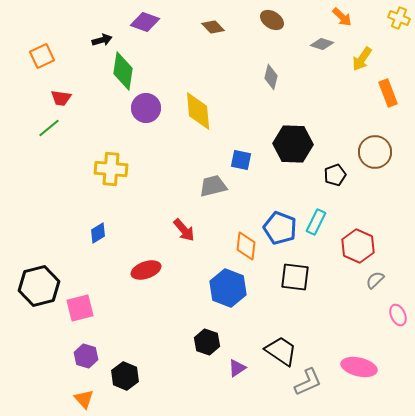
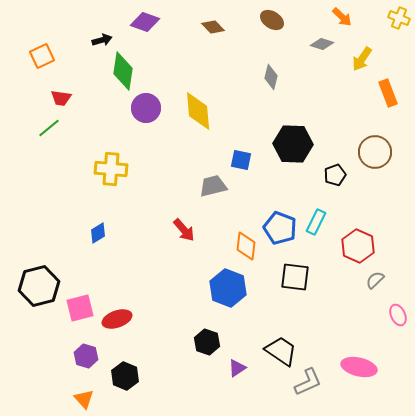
red ellipse at (146, 270): moved 29 px left, 49 px down
